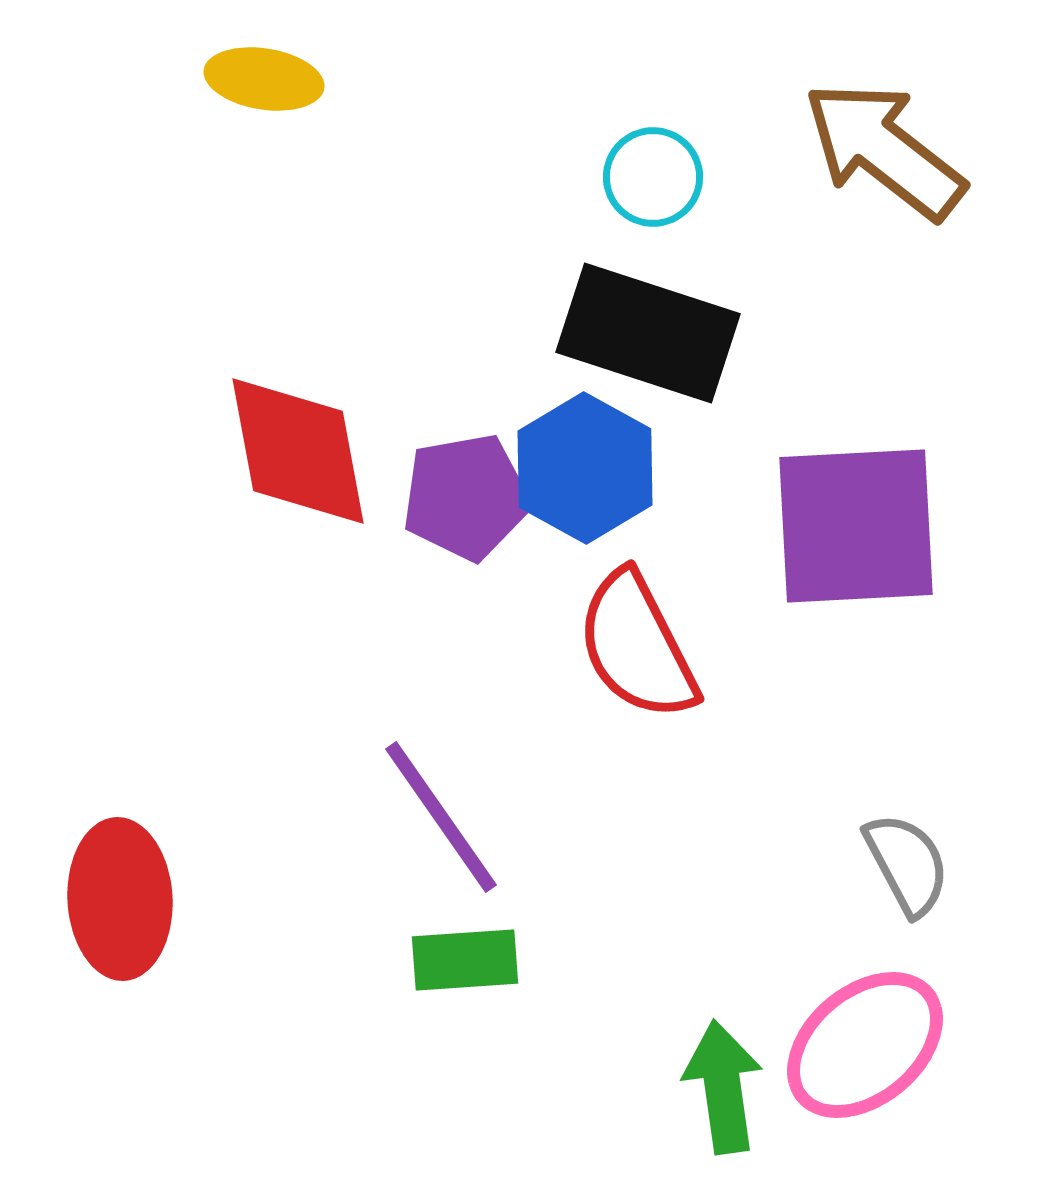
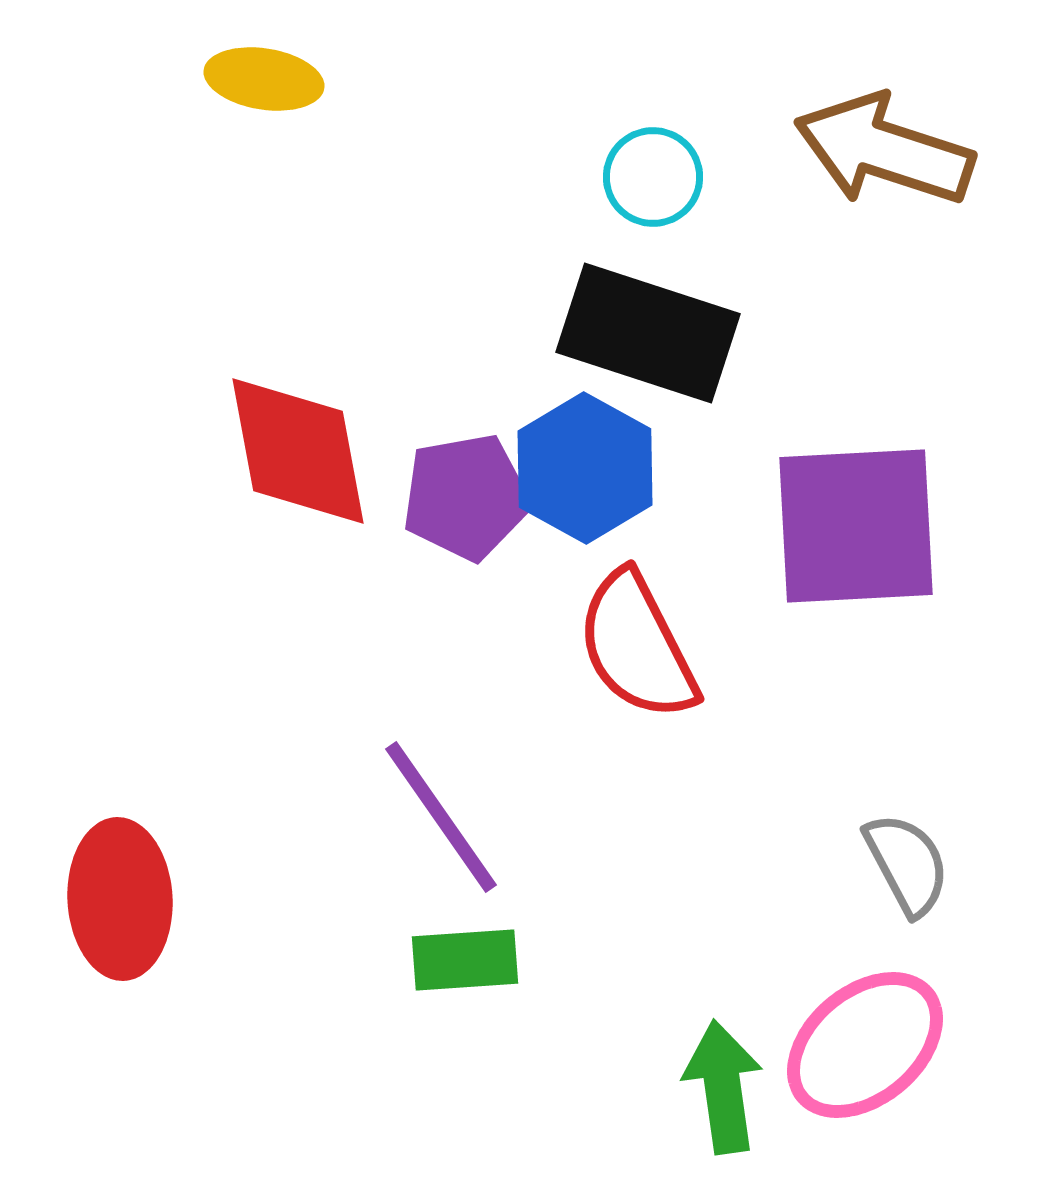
brown arrow: rotated 20 degrees counterclockwise
